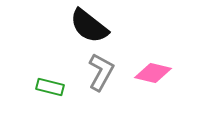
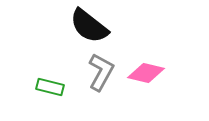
pink diamond: moved 7 px left
